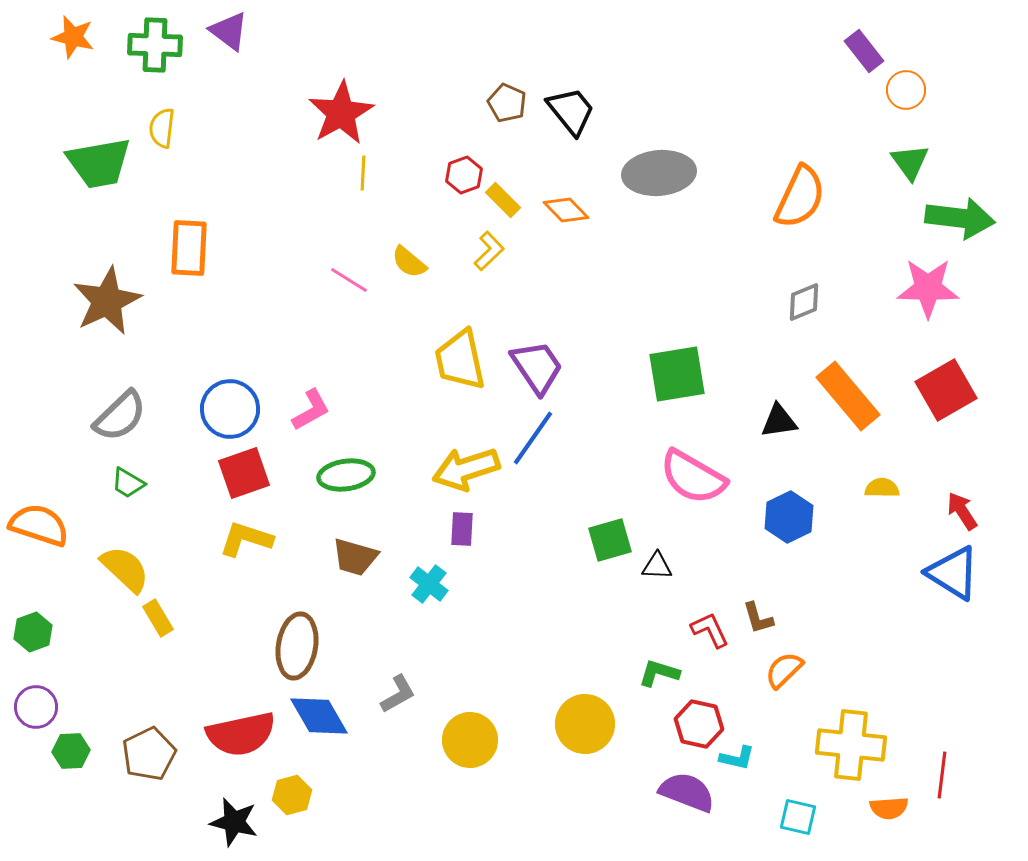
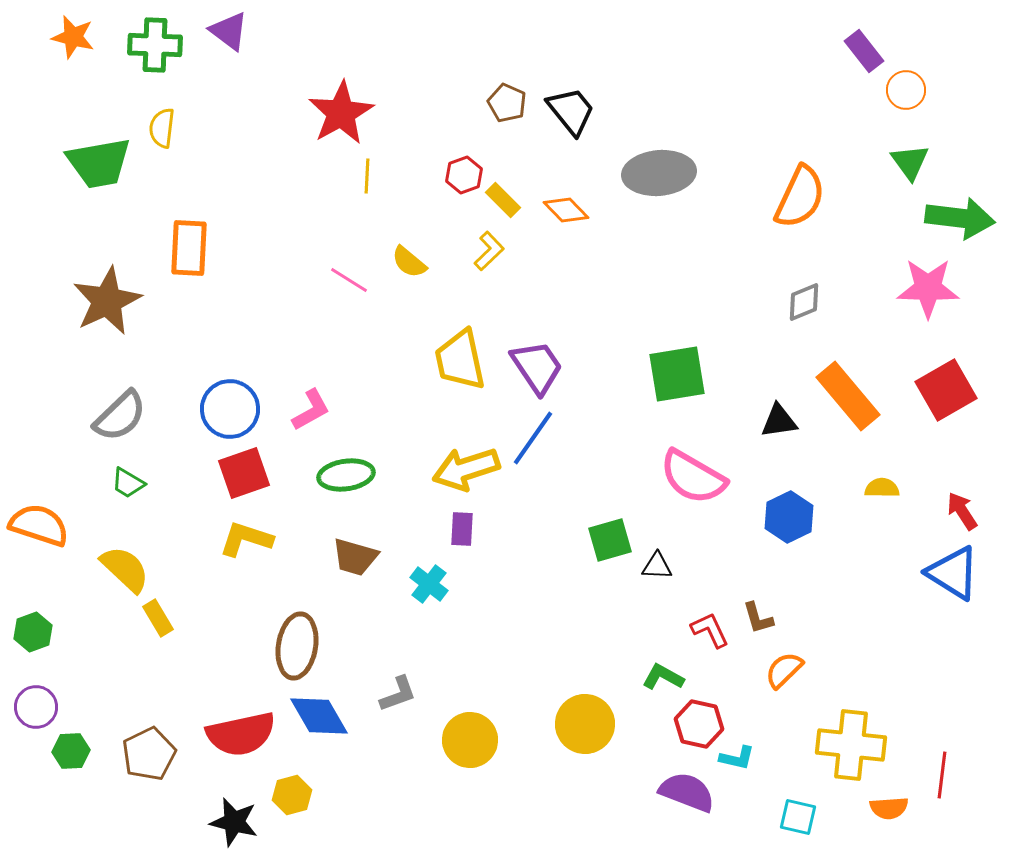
yellow line at (363, 173): moved 4 px right, 3 px down
green L-shape at (659, 673): moved 4 px right, 4 px down; rotated 12 degrees clockwise
gray L-shape at (398, 694): rotated 9 degrees clockwise
